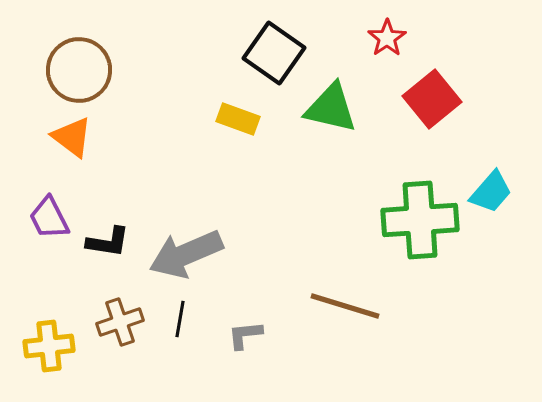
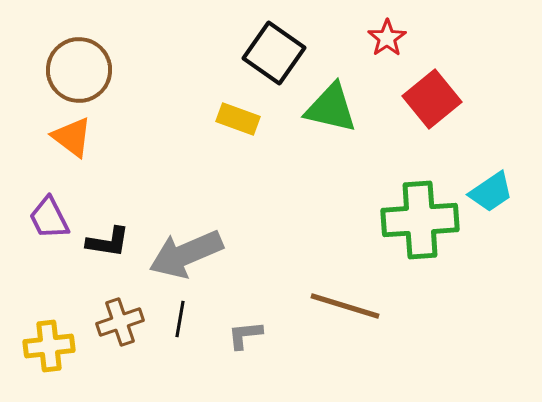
cyan trapezoid: rotated 15 degrees clockwise
